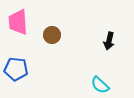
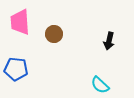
pink trapezoid: moved 2 px right
brown circle: moved 2 px right, 1 px up
